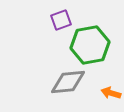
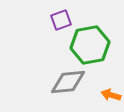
orange arrow: moved 2 px down
